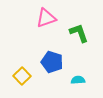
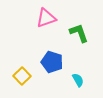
cyan semicircle: rotated 64 degrees clockwise
